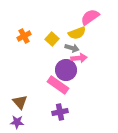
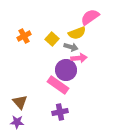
gray arrow: moved 1 px left, 1 px up
